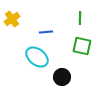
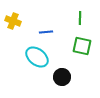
yellow cross: moved 1 px right, 2 px down; rotated 35 degrees counterclockwise
